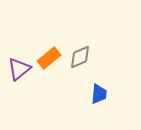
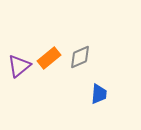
purple triangle: moved 3 px up
